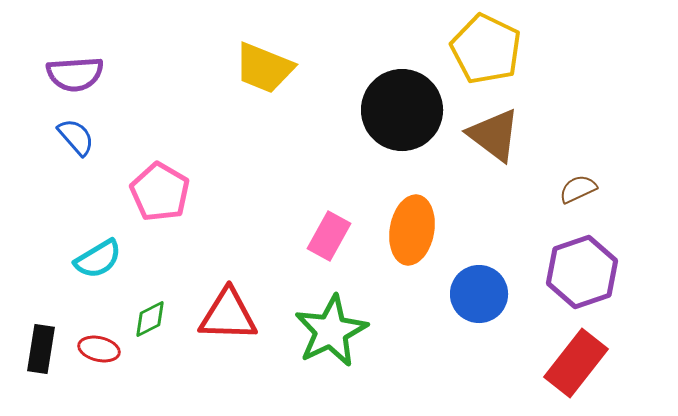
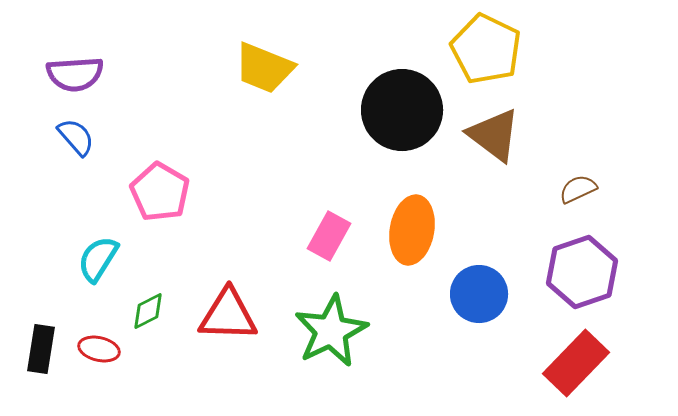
cyan semicircle: rotated 153 degrees clockwise
green diamond: moved 2 px left, 8 px up
red rectangle: rotated 6 degrees clockwise
